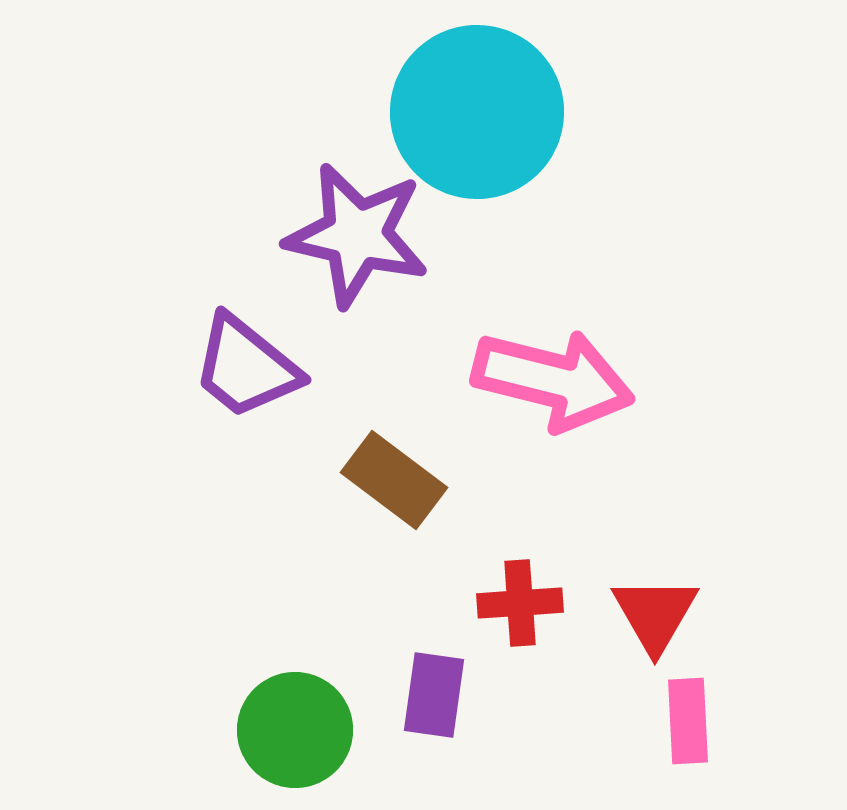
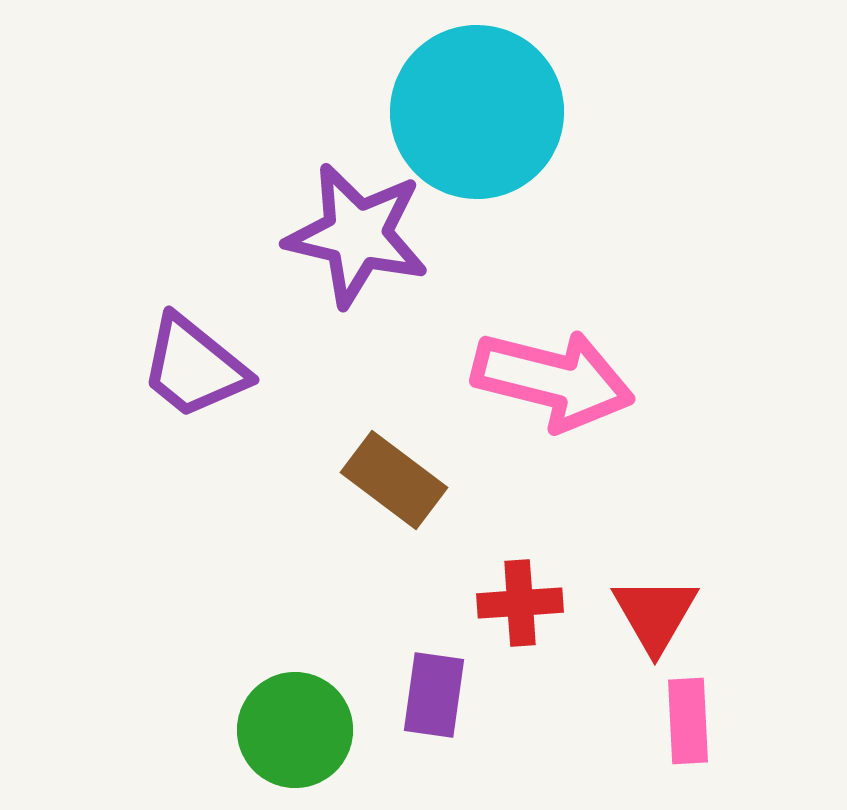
purple trapezoid: moved 52 px left
